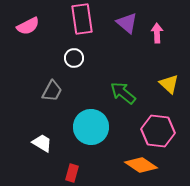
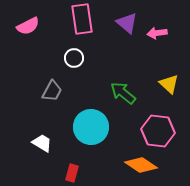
pink arrow: rotated 96 degrees counterclockwise
